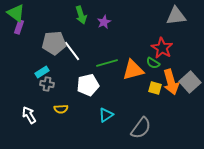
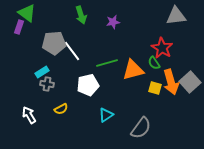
green triangle: moved 11 px right
purple star: moved 9 px right; rotated 16 degrees clockwise
green semicircle: moved 1 px right; rotated 24 degrees clockwise
yellow semicircle: rotated 24 degrees counterclockwise
